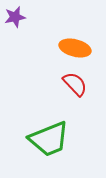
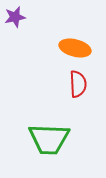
red semicircle: moved 3 px right; rotated 40 degrees clockwise
green trapezoid: rotated 24 degrees clockwise
